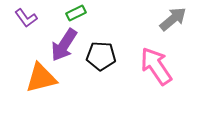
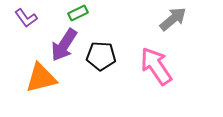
green rectangle: moved 2 px right
